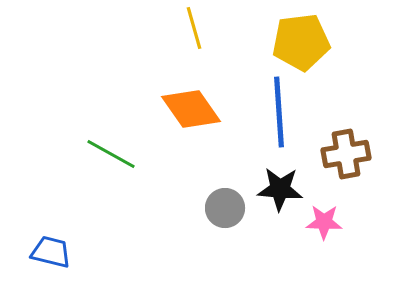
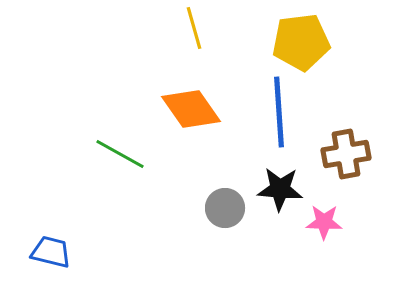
green line: moved 9 px right
